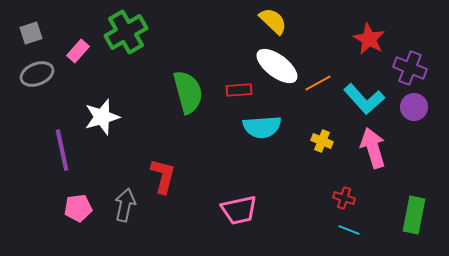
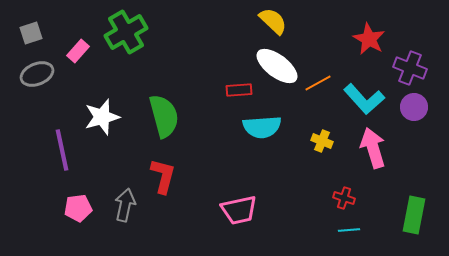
green semicircle: moved 24 px left, 24 px down
cyan line: rotated 25 degrees counterclockwise
